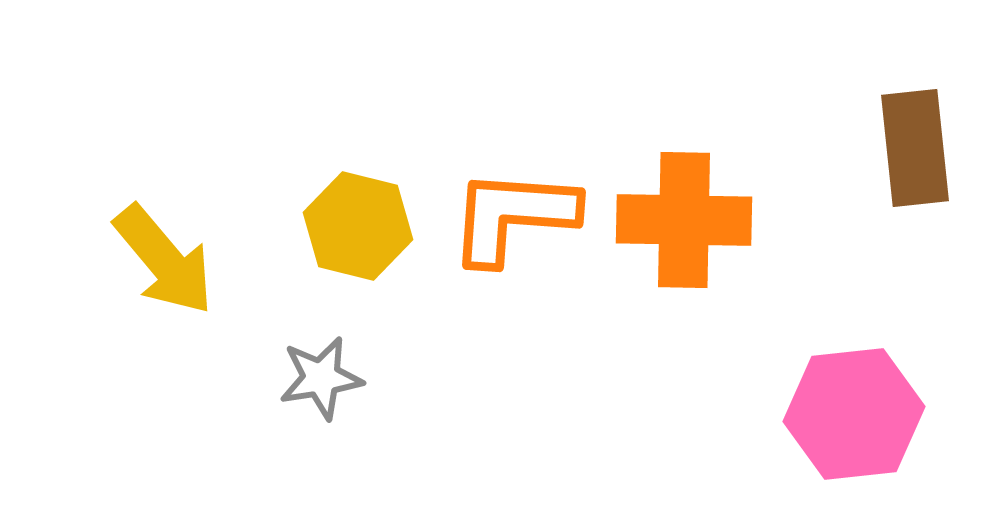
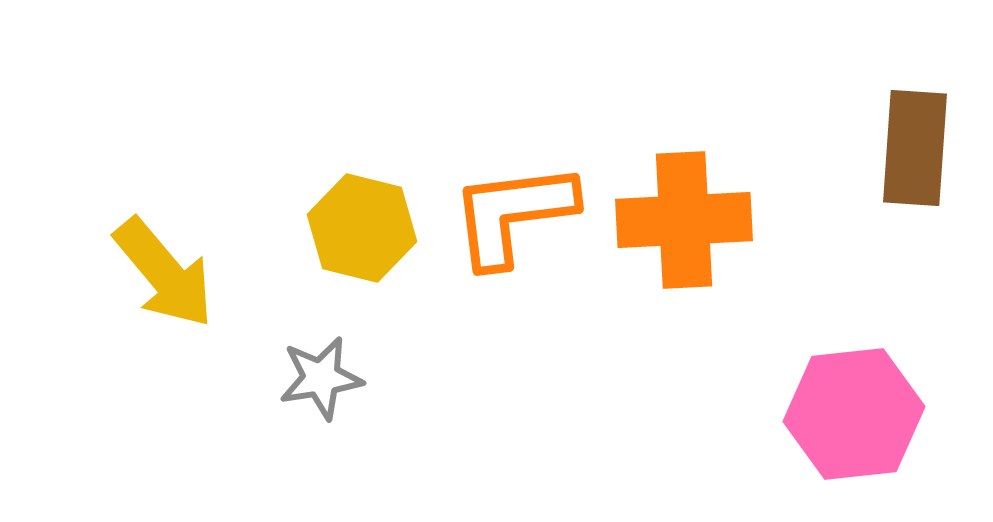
brown rectangle: rotated 10 degrees clockwise
orange L-shape: moved 2 px up; rotated 11 degrees counterclockwise
orange cross: rotated 4 degrees counterclockwise
yellow hexagon: moved 4 px right, 2 px down
yellow arrow: moved 13 px down
